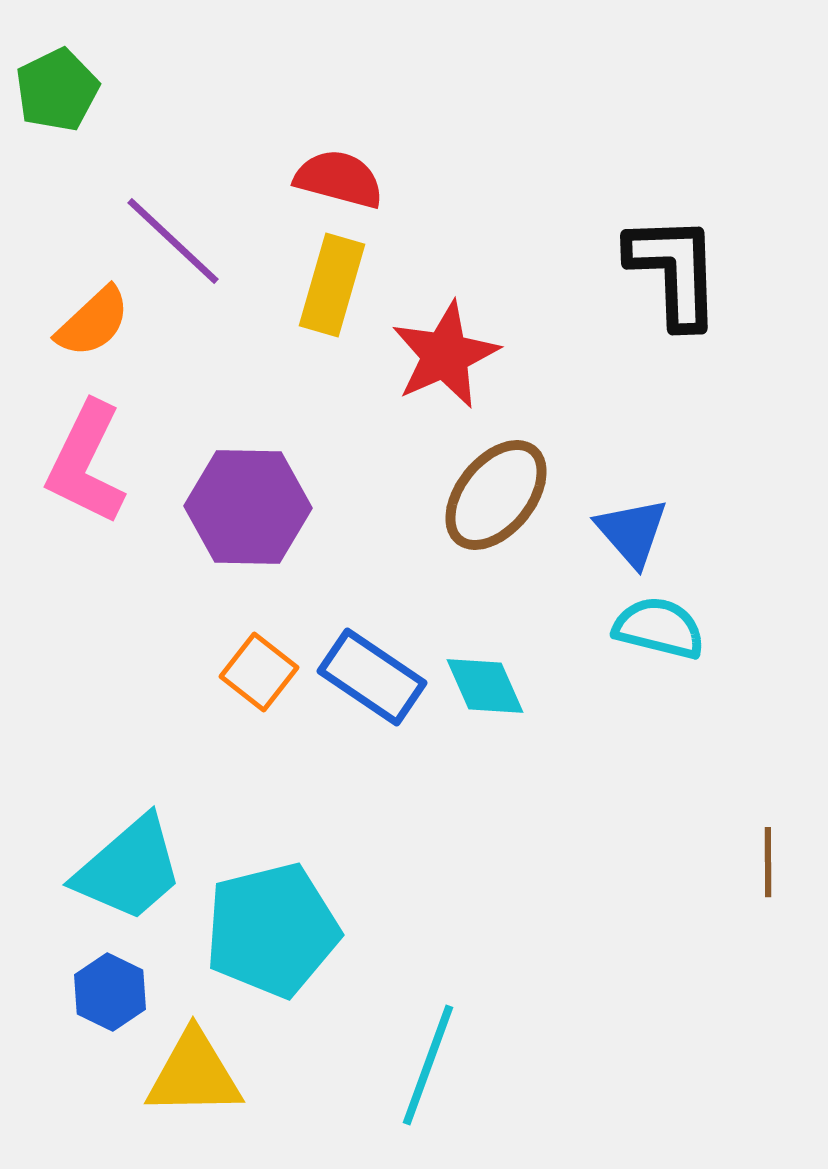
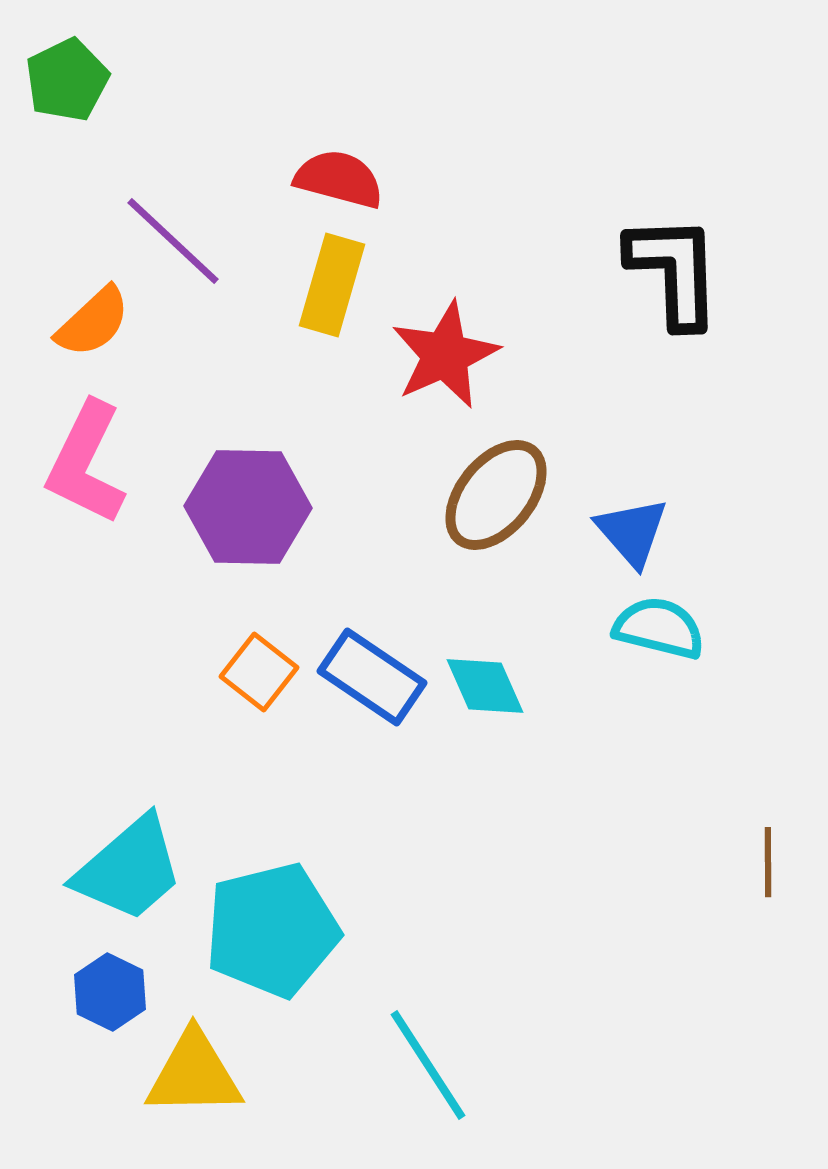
green pentagon: moved 10 px right, 10 px up
cyan line: rotated 53 degrees counterclockwise
